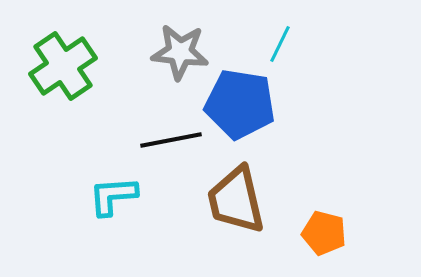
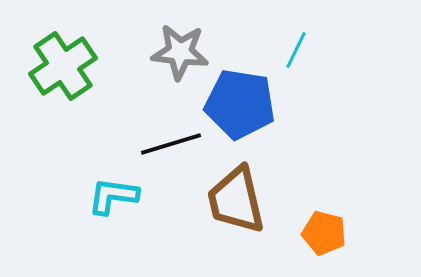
cyan line: moved 16 px right, 6 px down
black line: moved 4 px down; rotated 6 degrees counterclockwise
cyan L-shape: rotated 12 degrees clockwise
